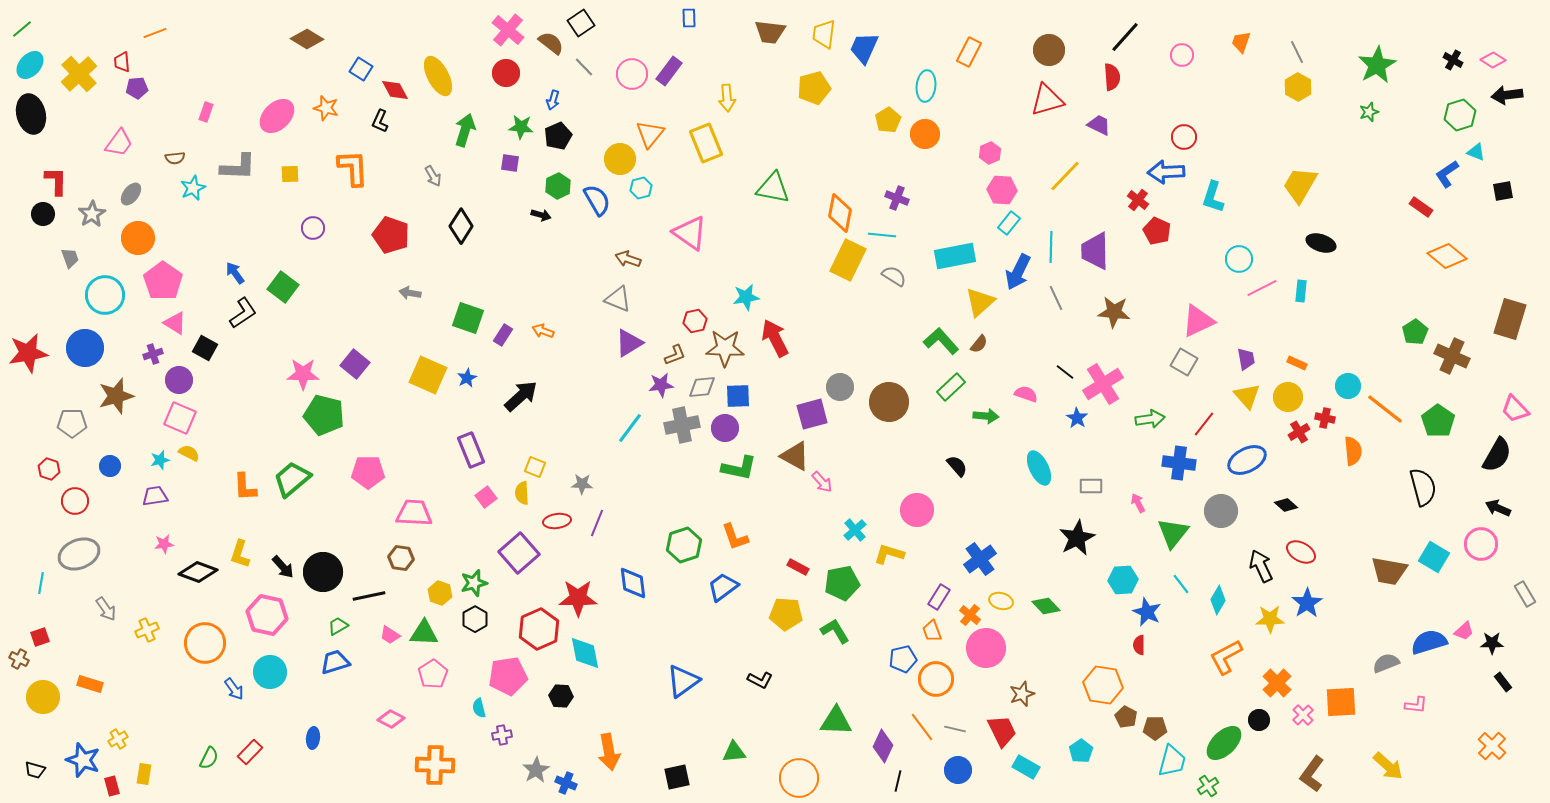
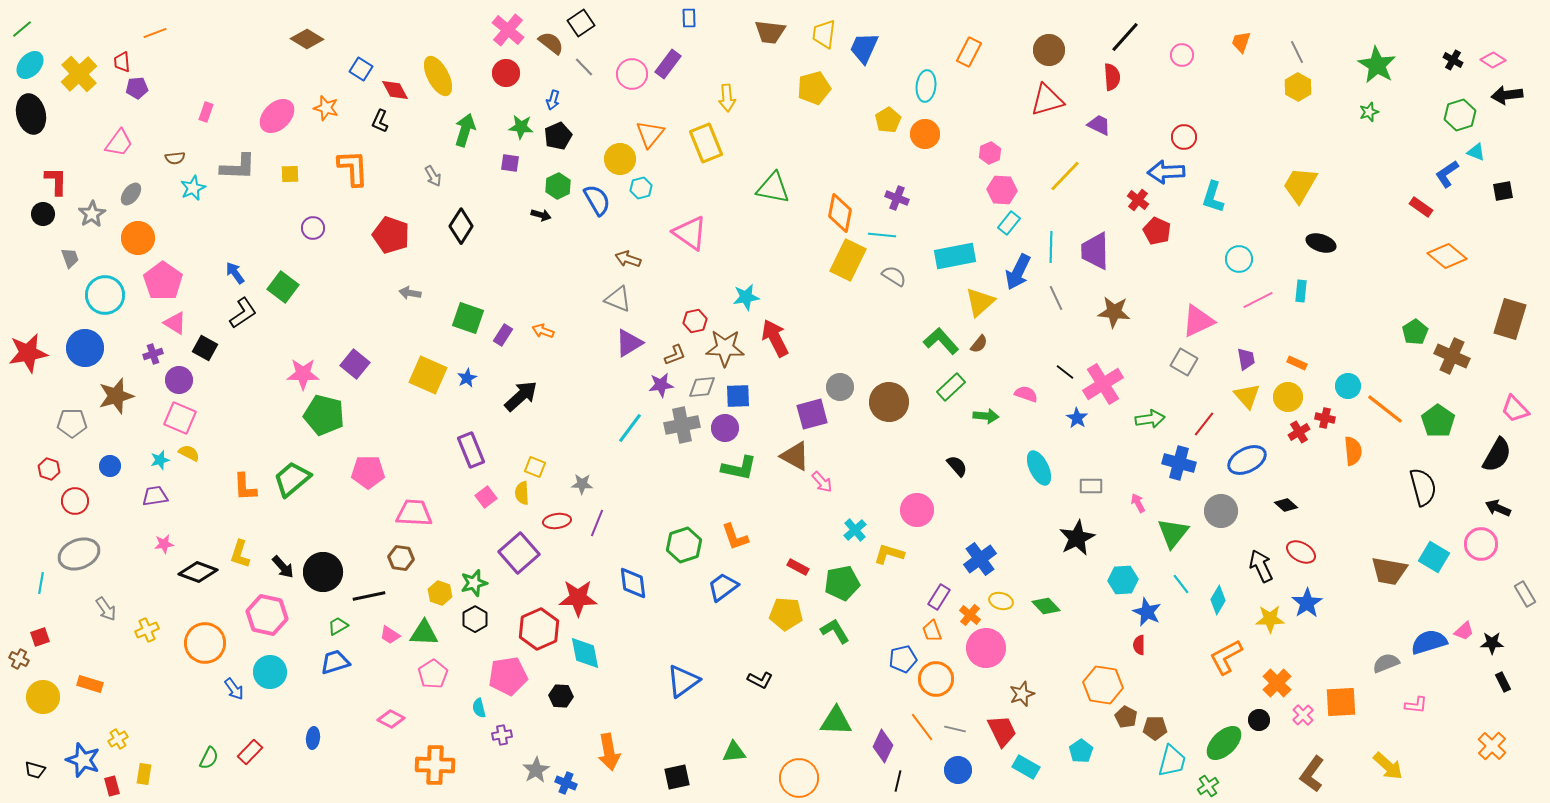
green star at (1377, 65): rotated 12 degrees counterclockwise
purple rectangle at (669, 71): moved 1 px left, 7 px up
pink line at (1262, 288): moved 4 px left, 12 px down
blue cross at (1179, 463): rotated 8 degrees clockwise
black rectangle at (1503, 682): rotated 12 degrees clockwise
